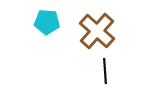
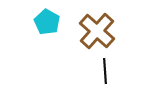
cyan pentagon: rotated 25 degrees clockwise
